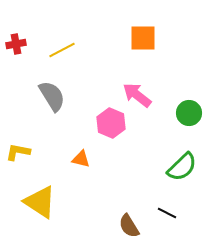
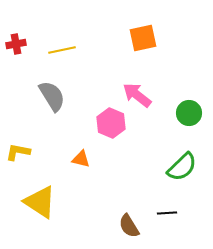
orange square: rotated 12 degrees counterclockwise
yellow line: rotated 16 degrees clockwise
black line: rotated 30 degrees counterclockwise
